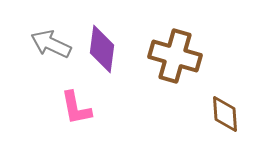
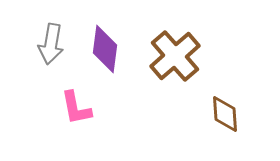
gray arrow: rotated 105 degrees counterclockwise
purple diamond: moved 3 px right
brown cross: rotated 33 degrees clockwise
